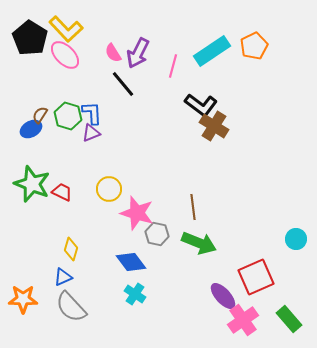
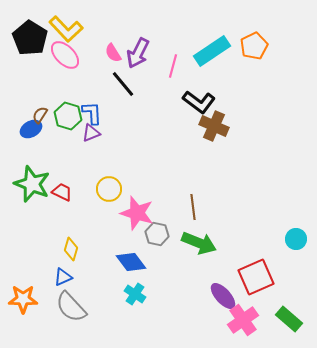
black L-shape: moved 2 px left, 3 px up
brown cross: rotated 8 degrees counterclockwise
green rectangle: rotated 8 degrees counterclockwise
